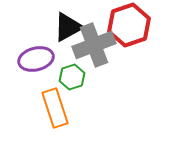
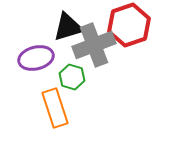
black triangle: rotated 12 degrees clockwise
purple ellipse: moved 1 px up
green hexagon: rotated 25 degrees counterclockwise
